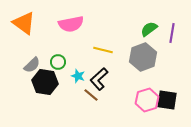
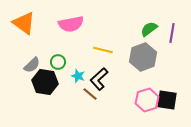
brown line: moved 1 px left, 1 px up
